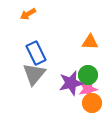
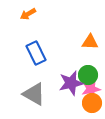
gray triangle: moved 20 px down; rotated 40 degrees counterclockwise
pink star: moved 3 px right
